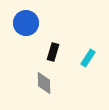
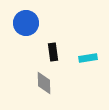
black rectangle: rotated 24 degrees counterclockwise
cyan rectangle: rotated 48 degrees clockwise
